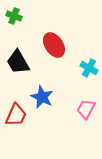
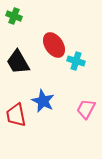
cyan cross: moved 13 px left, 7 px up; rotated 12 degrees counterclockwise
blue star: moved 1 px right, 4 px down
red trapezoid: rotated 145 degrees clockwise
